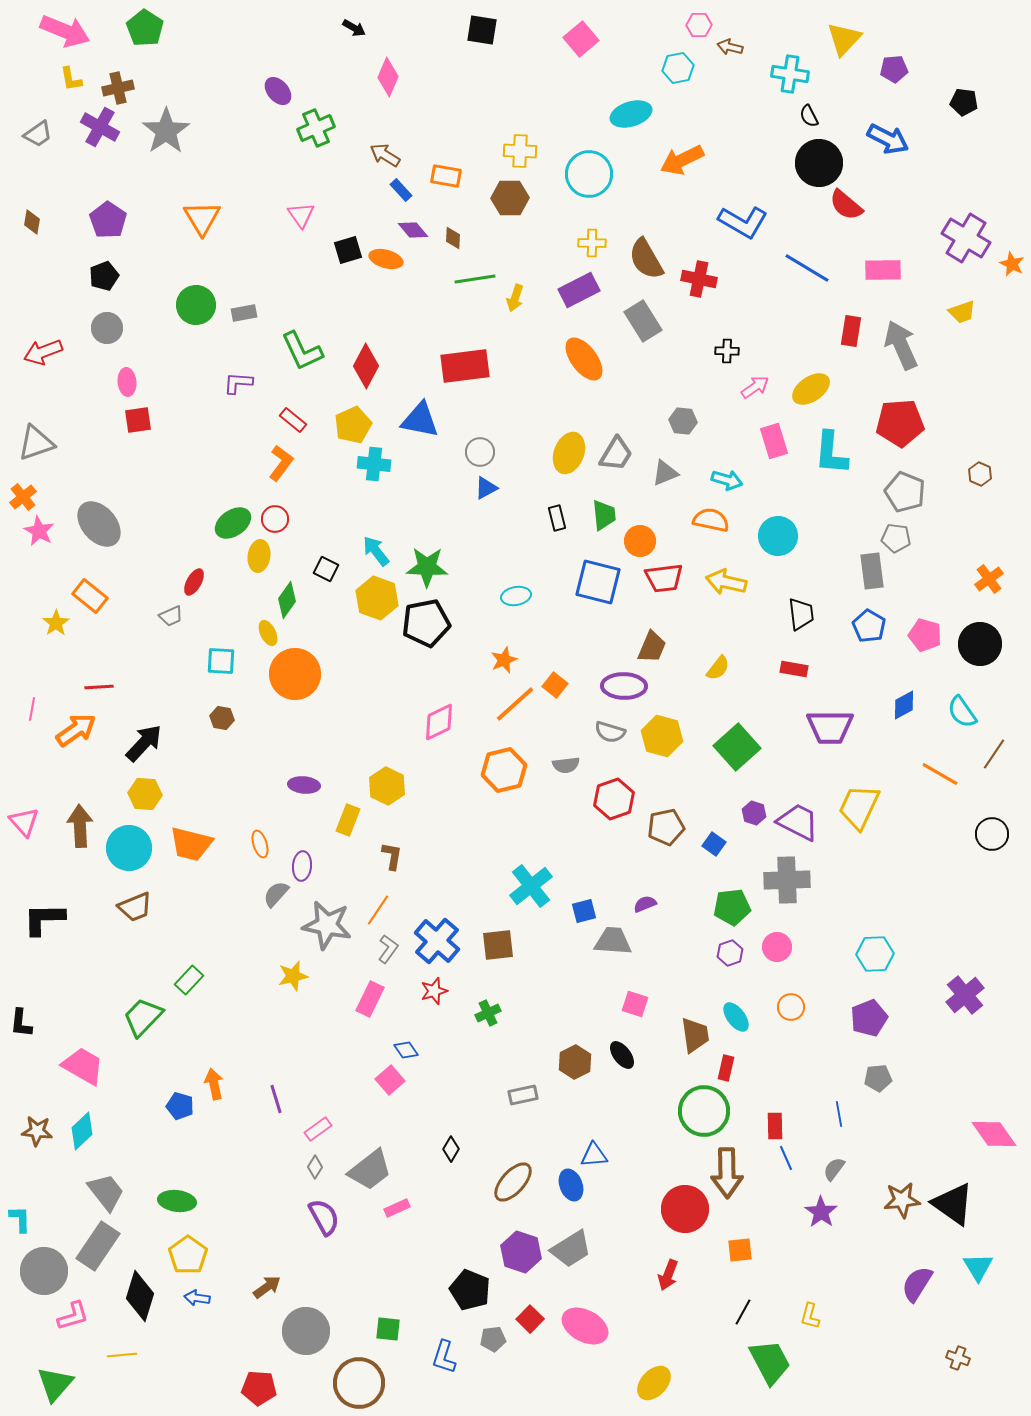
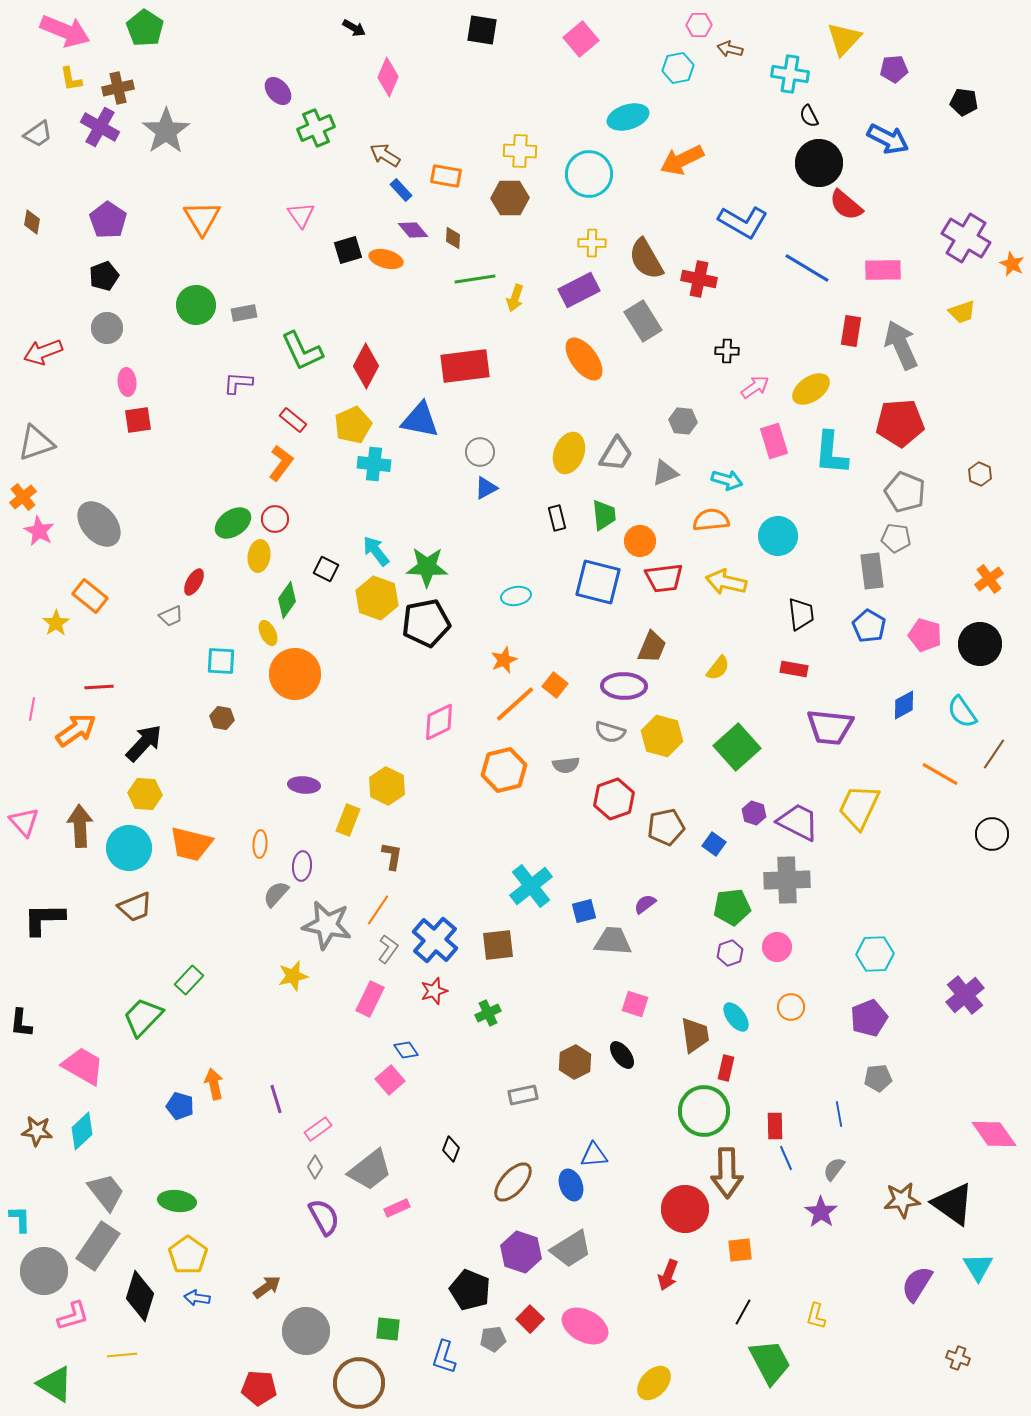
brown arrow at (730, 47): moved 2 px down
cyan ellipse at (631, 114): moved 3 px left, 3 px down
orange semicircle at (711, 520): rotated 18 degrees counterclockwise
purple trapezoid at (830, 727): rotated 6 degrees clockwise
orange ellipse at (260, 844): rotated 20 degrees clockwise
purple semicircle at (645, 904): rotated 15 degrees counterclockwise
blue cross at (437, 941): moved 2 px left, 1 px up
black diamond at (451, 1149): rotated 10 degrees counterclockwise
yellow L-shape at (810, 1316): moved 6 px right
green triangle at (55, 1384): rotated 39 degrees counterclockwise
